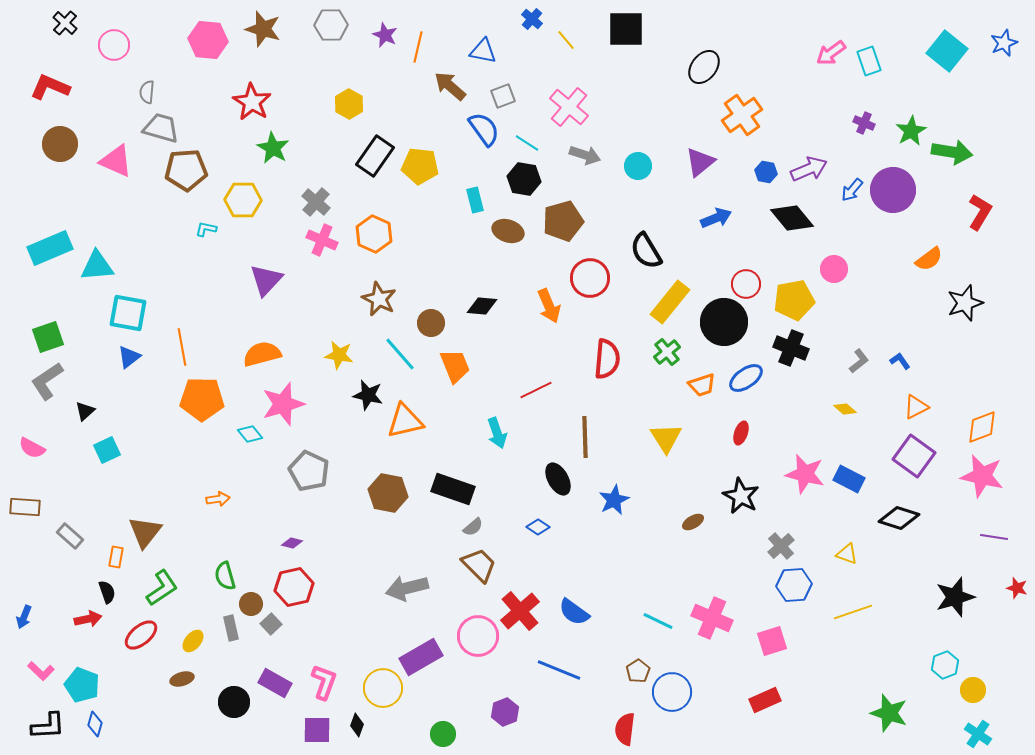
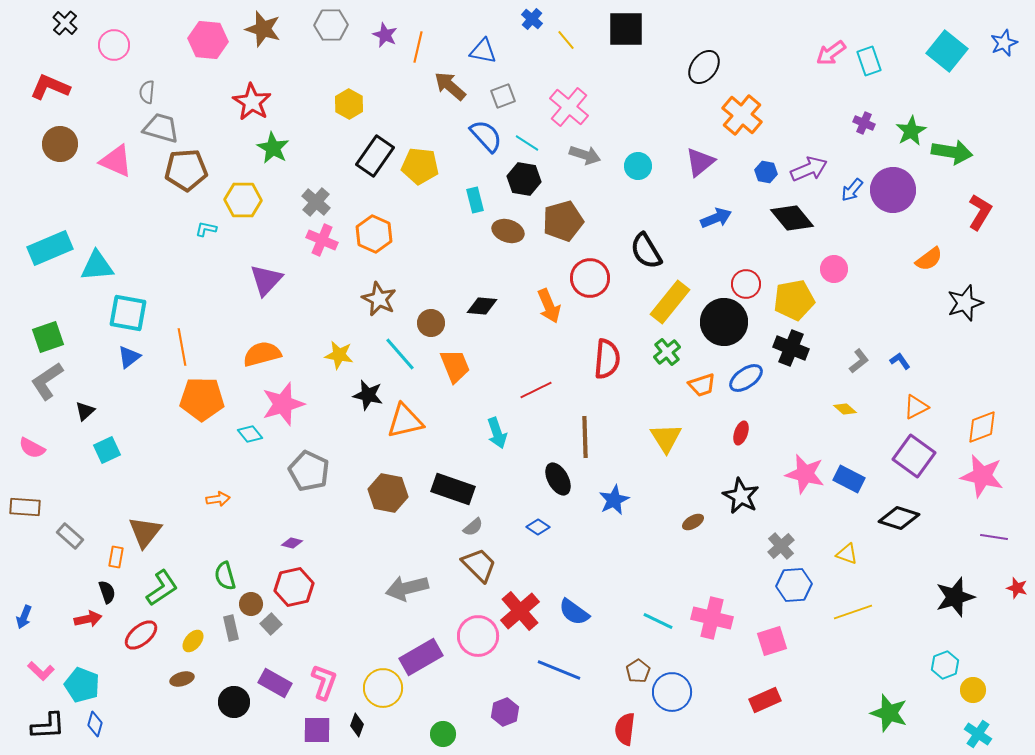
orange cross at (742, 115): rotated 15 degrees counterclockwise
blue semicircle at (484, 129): moved 2 px right, 7 px down; rotated 6 degrees counterclockwise
pink cross at (712, 618): rotated 9 degrees counterclockwise
